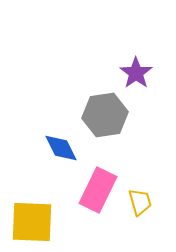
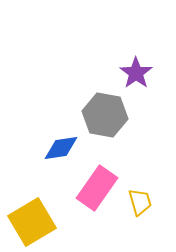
gray hexagon: rotated 18 degrees clockwise
blue diamond: rotated 72 degrees counterclockwise
pink rectangle: moved 1 px left, 2 px up; rotated 9 degrees clockwise
yellow square: rotated 33 degrees counterclockwise
